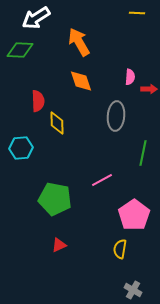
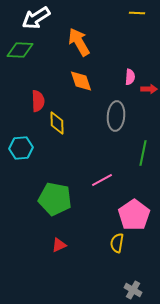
yellow semicircle: moved 3 px left, 6 px up
